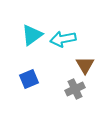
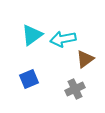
brown triangle: moved 6 px up; rotated 24 degrees clockwise
